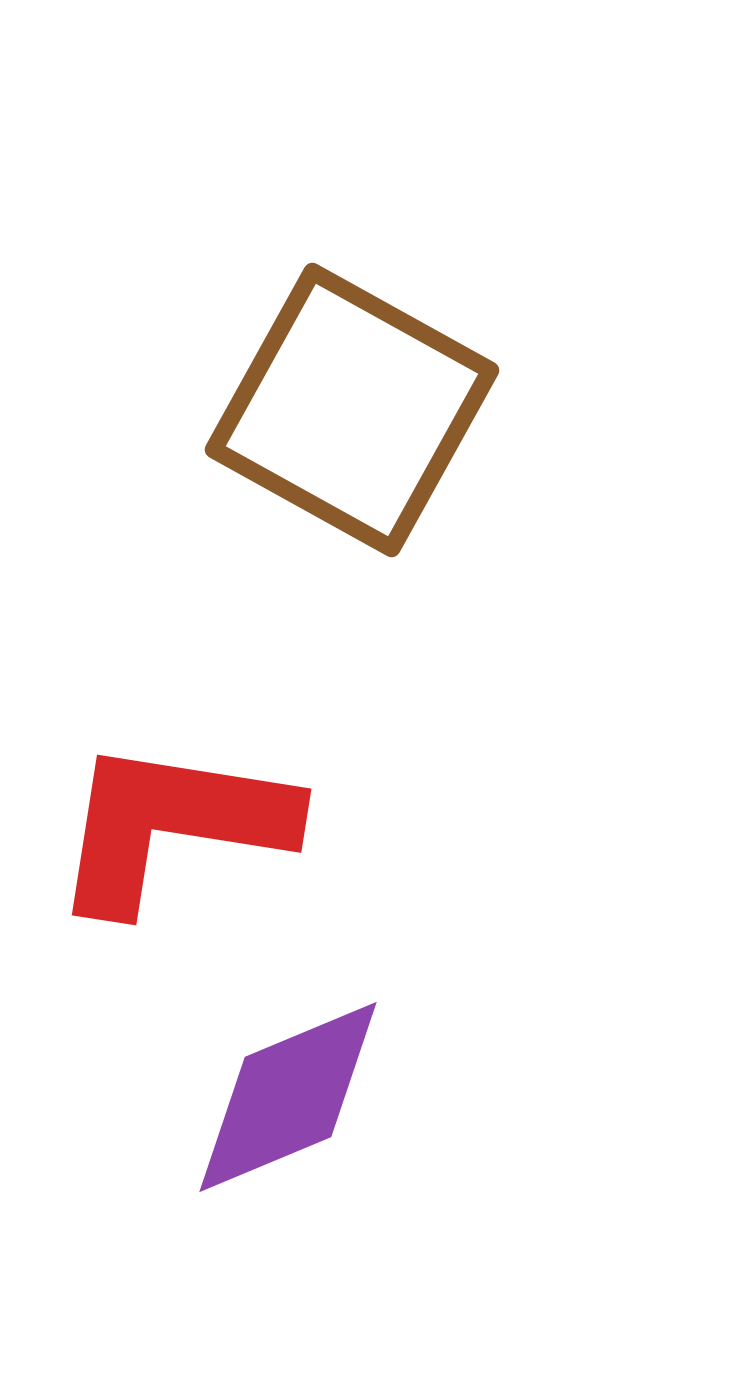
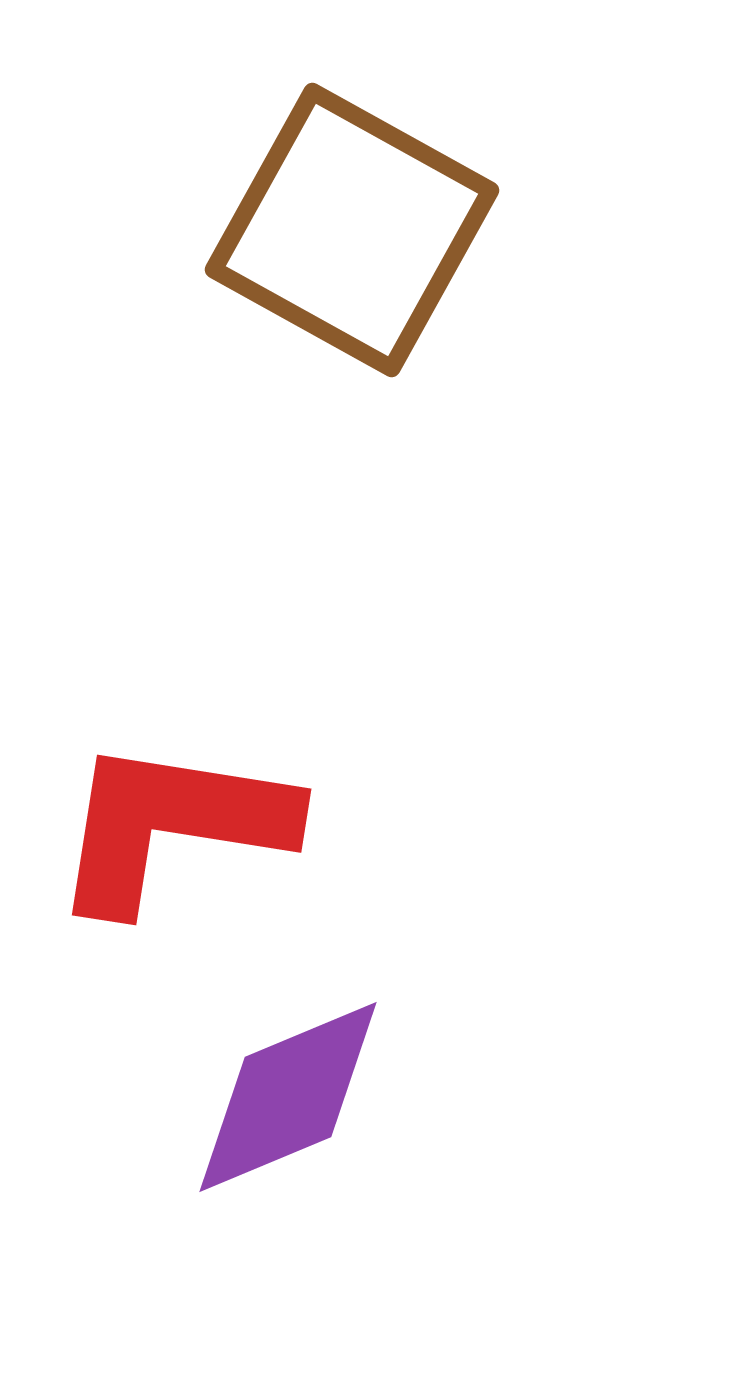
brown square: moved 180 px up
